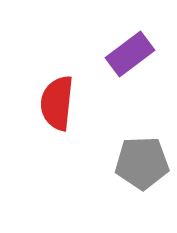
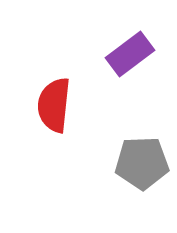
red semicircle: moved 3 px left, 2 px down
